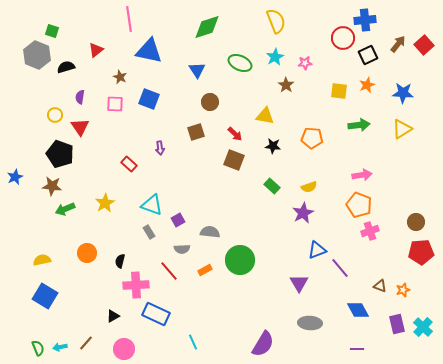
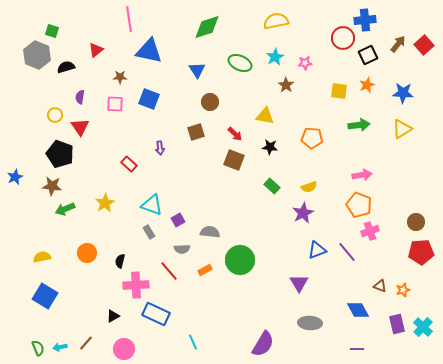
yellow semicircle at (276, 21): rotated 80 degrees counterclockwise
brown star at (120, 77): rotated 24 degrees counterclockwise
black star at (273, 146): moved 3 px left, 1 px down
yellow semicircle at (42, 260): moved 3 px up
purple line at (340, 268): moved 7 px right, 16 px up
